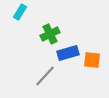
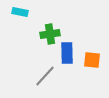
cyan rectangle: rotated 70 degrees clockwise
green cross: rotated 18 degrees clockwise
blue rectangle: moved 1 px left; rotated 75 degrees counterclockwise
